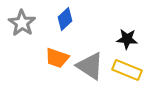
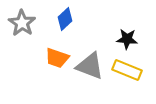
gray triangle: rotated 12 degrees counterclockwise
